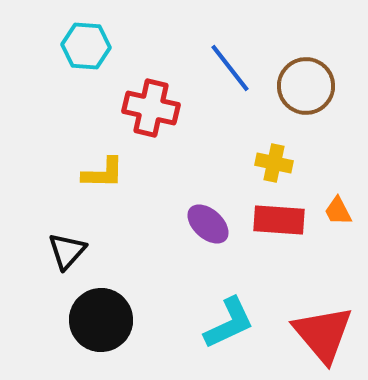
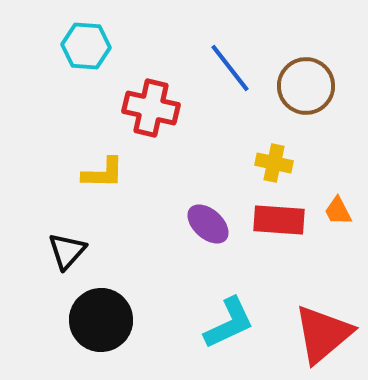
red triangle: rotated 30 degrees clockwise
